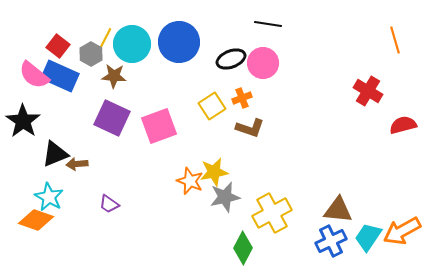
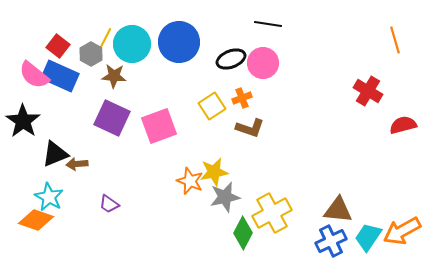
green diamond: moved 15 px up
